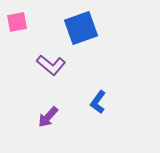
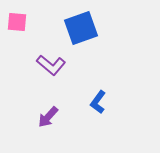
pink square: rotated 15 degrees clockwise
